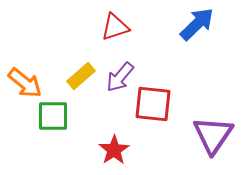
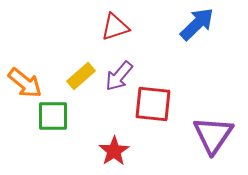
purple arrow: moved 1 px left, 1 px up
red star: moved 1 px down
